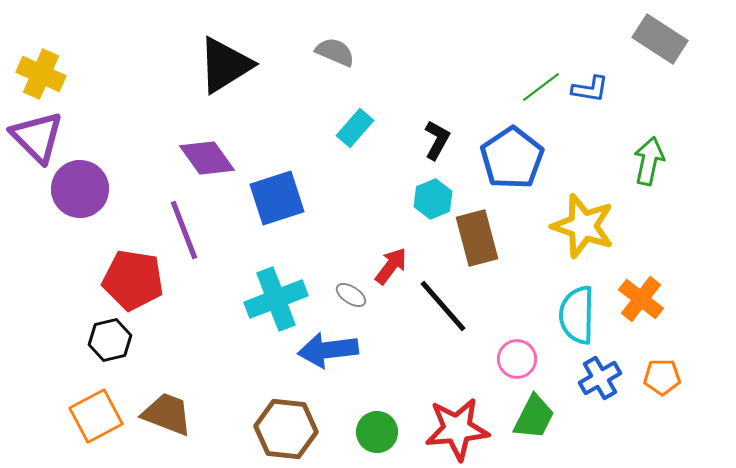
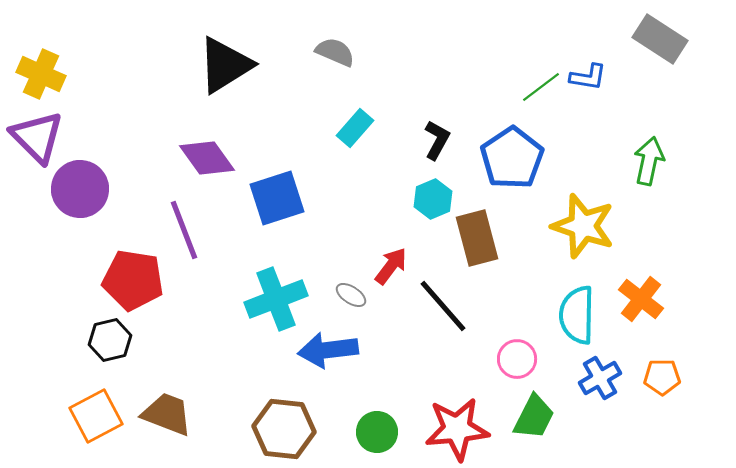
blue L-shape: moved 2 px left, 12 px up
brown hexagon: moved 2 px left
